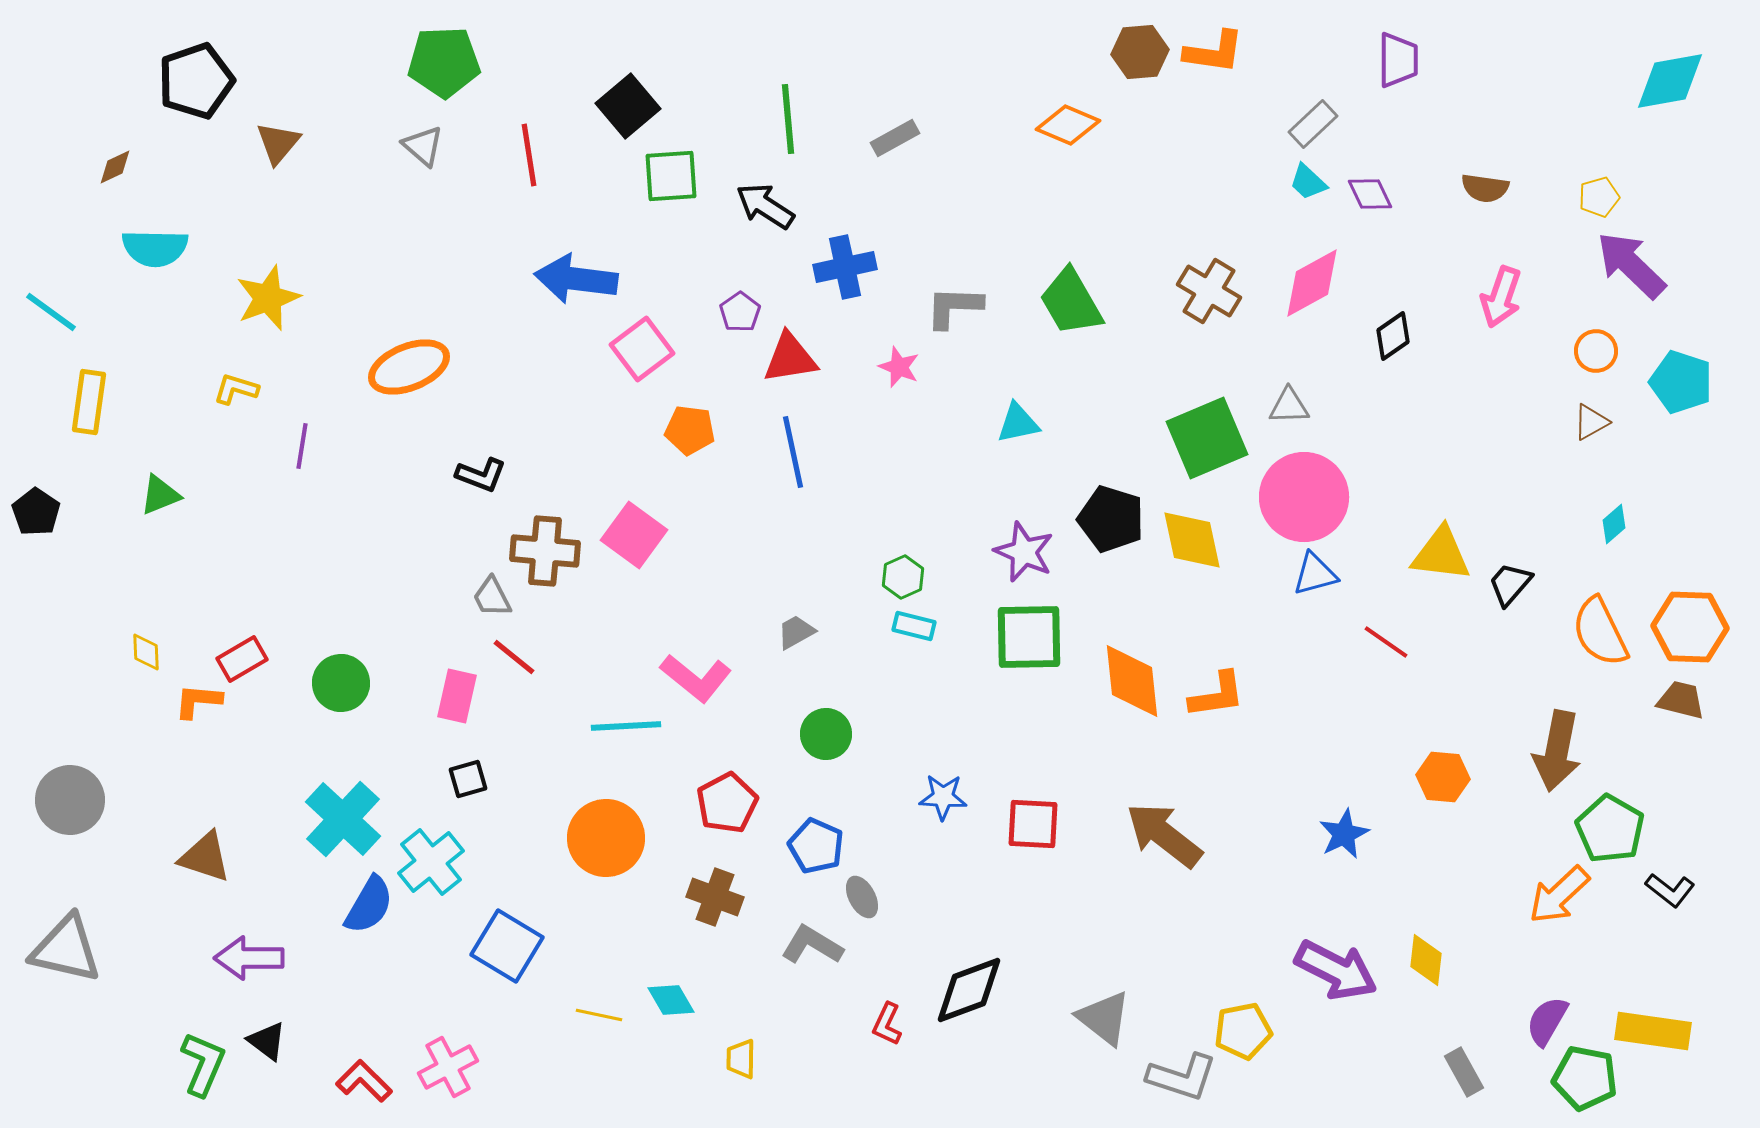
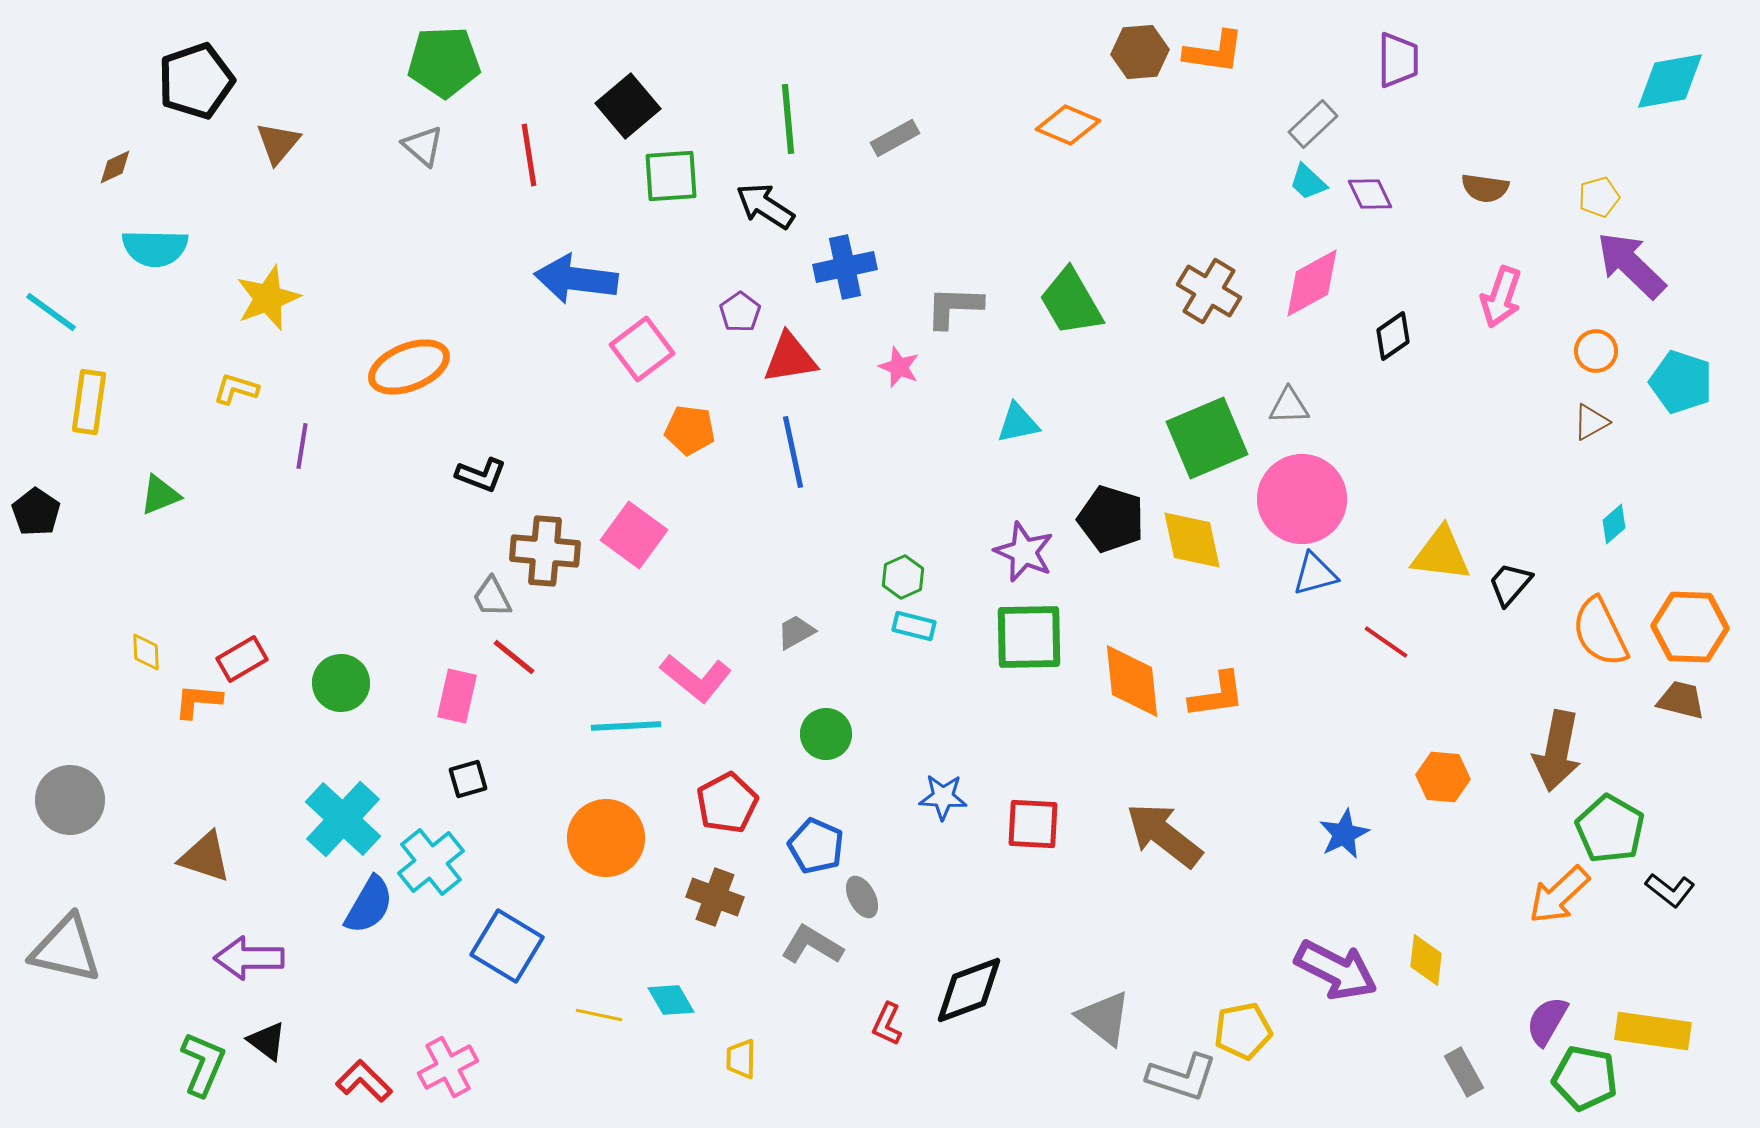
pink circle at (1304, 497): moved 2 px left, 2 px down
